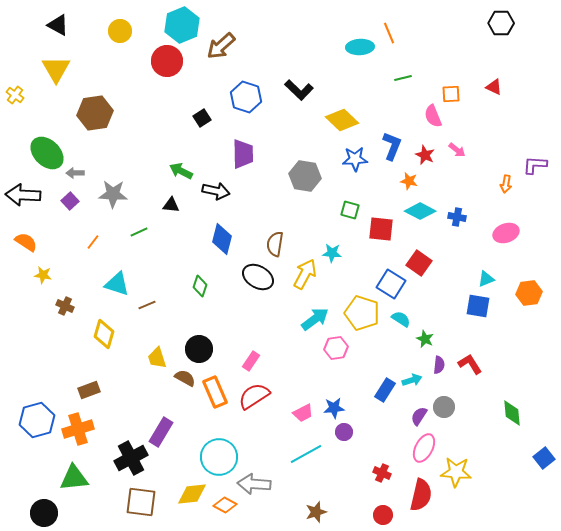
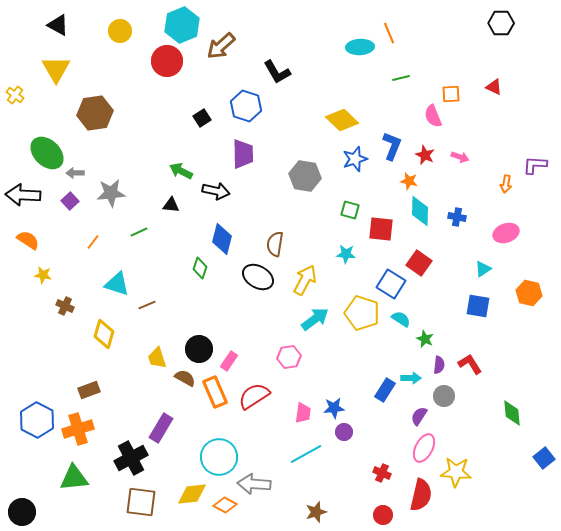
green line at (403, 78): moved 2 px left
black L-shape at (299, 90): moved 22 px left, 18 px up; rotated 16 degrees clockwise
blue hexagon at (246, 97): moved 9 px down
pink arrow at (457, 150): moved 3 px right, 7 px down; rotated 18 degrees counterclockwise
blue star at (355, 159): rotated 15 degrees counterclockwise
gray star at (113, 194): moved 2 px left, 1 px up; rotated 8 degrees counterclockwise
cyan diamond at (420, 211): rotated 64 degrees clockwise
orange semicircle at (26, 242): moved 2 px right, 2 px up
cyan star at (332, 253): moved 14 px right, 1 px down
yellow arrow at (305, 274): moved 6 px down
cyan triangle at (486, 279): moved 3 px left, 10 px up; rotated 12 degrees counterclockwise
green diamond at (200, 286): moved 18 px up
orange hexagon at (529, 293): rotated 20 degrees clockwise
pink hexagon at (336, 348): moved 47 px left, 9 px down
pink rectangle at (251, 361): moved 22 px left
cyan arrow at (412, 380): moved 1 px left, 2 px up; rotated 18 degrees clockwise
gray circle at (444, 407): moved 11 px up
pink trapezoid at (303, 413): rotated 55 degrees counterclockwise
blue hexagon at (37, 420): rotated 16 degrees counterclockwise
purple rectangle at (161, 432): moved 4 px up
black circle at (44, 513): moved 22 px left, 1 px up
